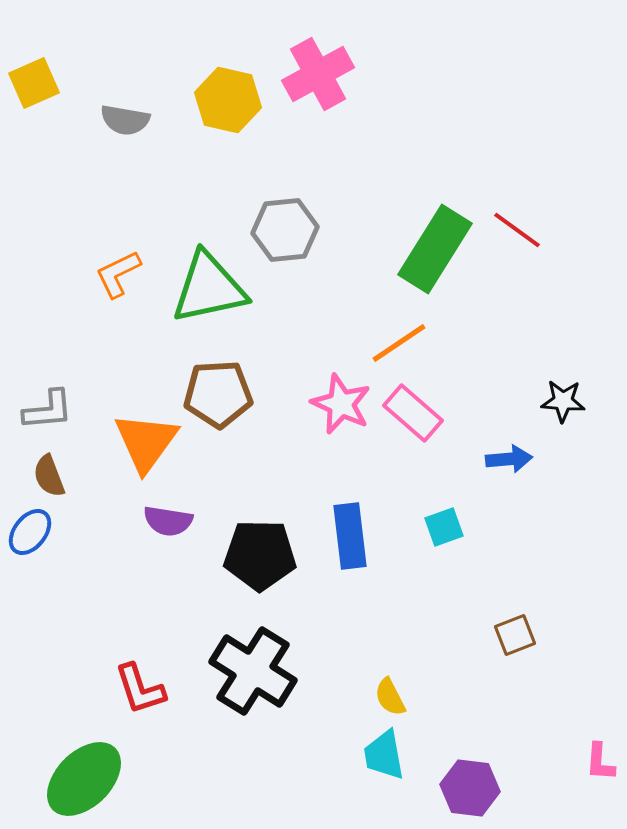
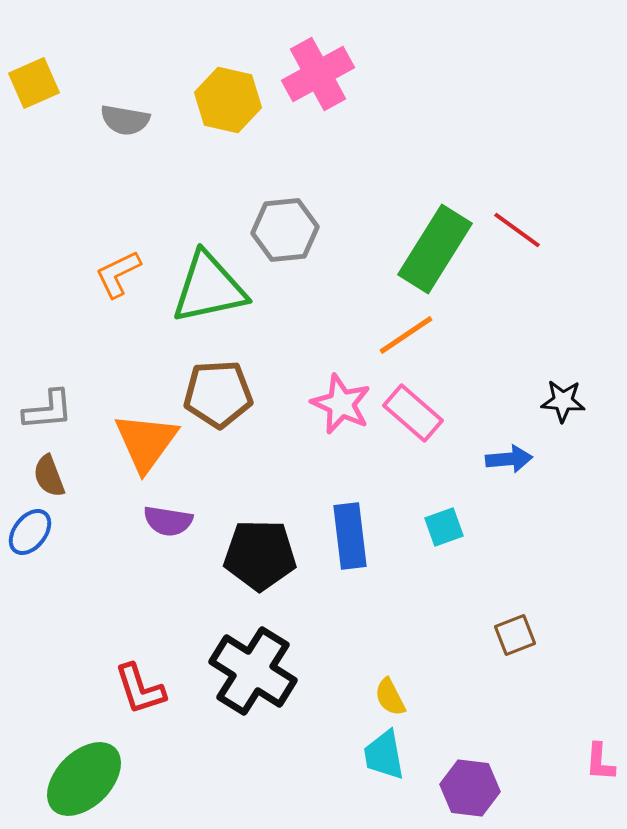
orange line: moved 7 px right, 8 px up
